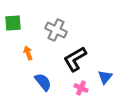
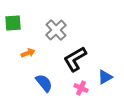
gray cross: rotated 20 degrees clockwise
orange arrow: rotated 88 degrees clockwise
blue triangle: rotated 21 degrees clockwise
blue semicircle: moved 1 px right, 1 px down
